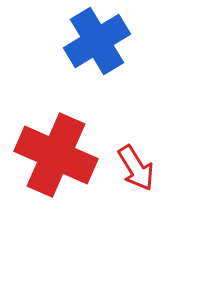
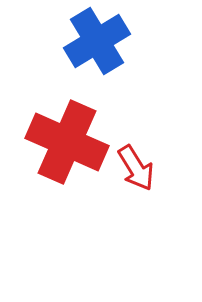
red cross: moved 11 px right, 13 px up
